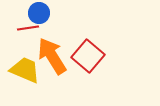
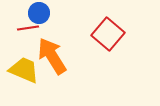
red square: moved 20 px right, 22 px up
yellow trapezoid: moved 1 px left
